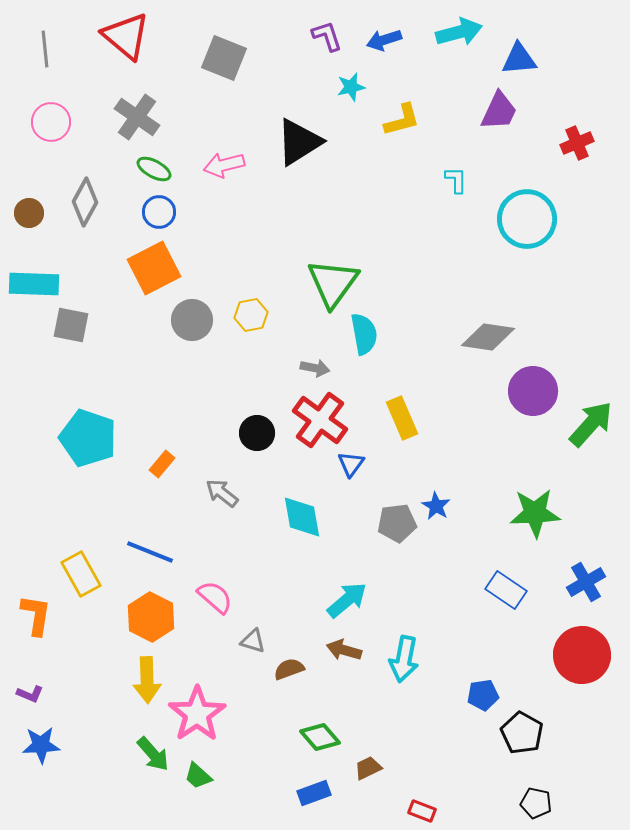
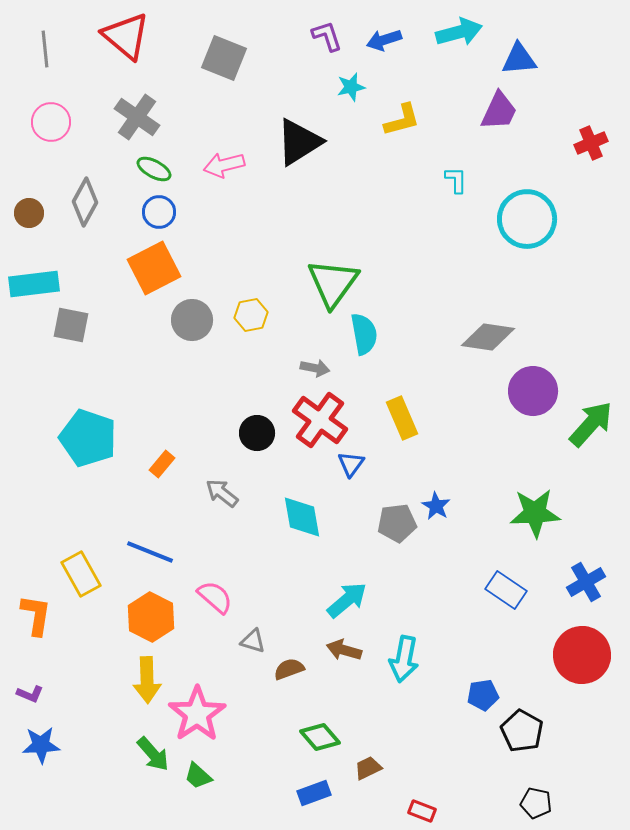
red cross at (577, 143): moved 14 px right
cyan rectangle at (34, 284): rotated 9 degrees counterclockwise
black pentagon at (522, 733): moved 2 px up
